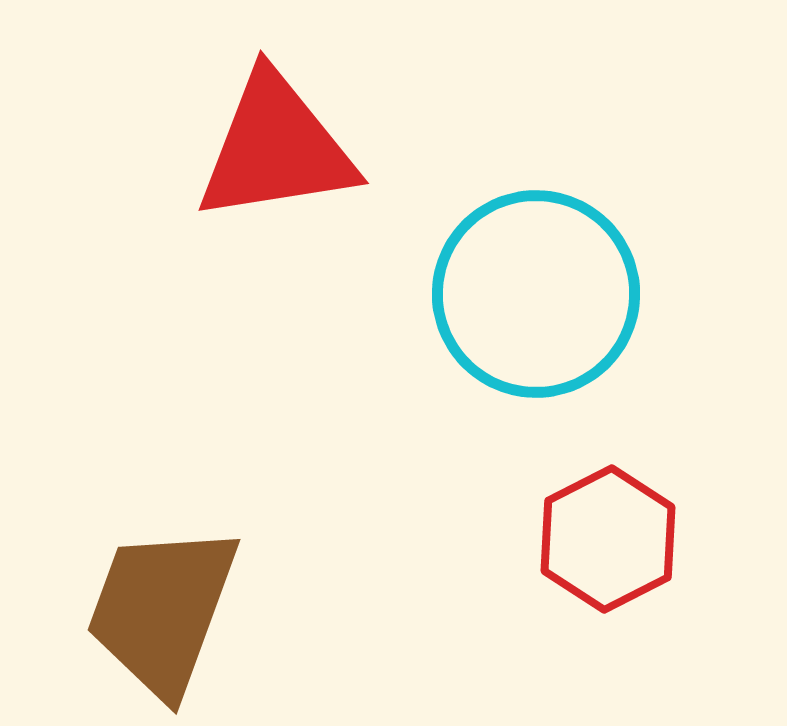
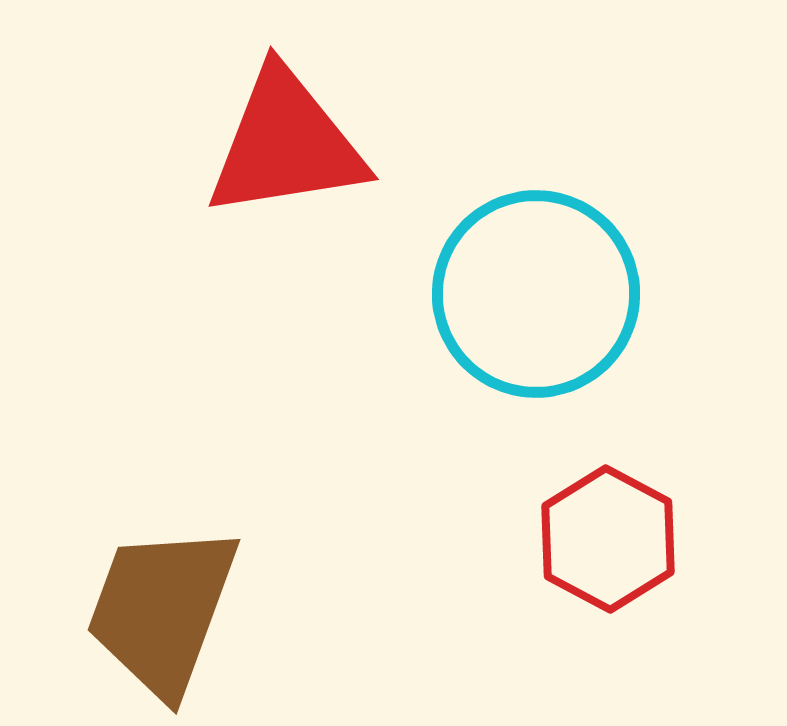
red triangle: moved 10 px right, 4 px up
red hexagon: rotated 5 degrees counterclockwise
